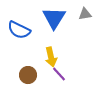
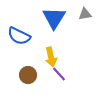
blue semicircle: moved 6 px down
